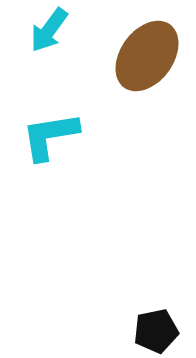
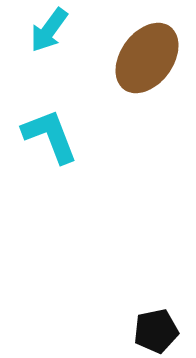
brown ellipse: moved 2 px down
cyan L-shape: rotated 78 degrees clockwise
